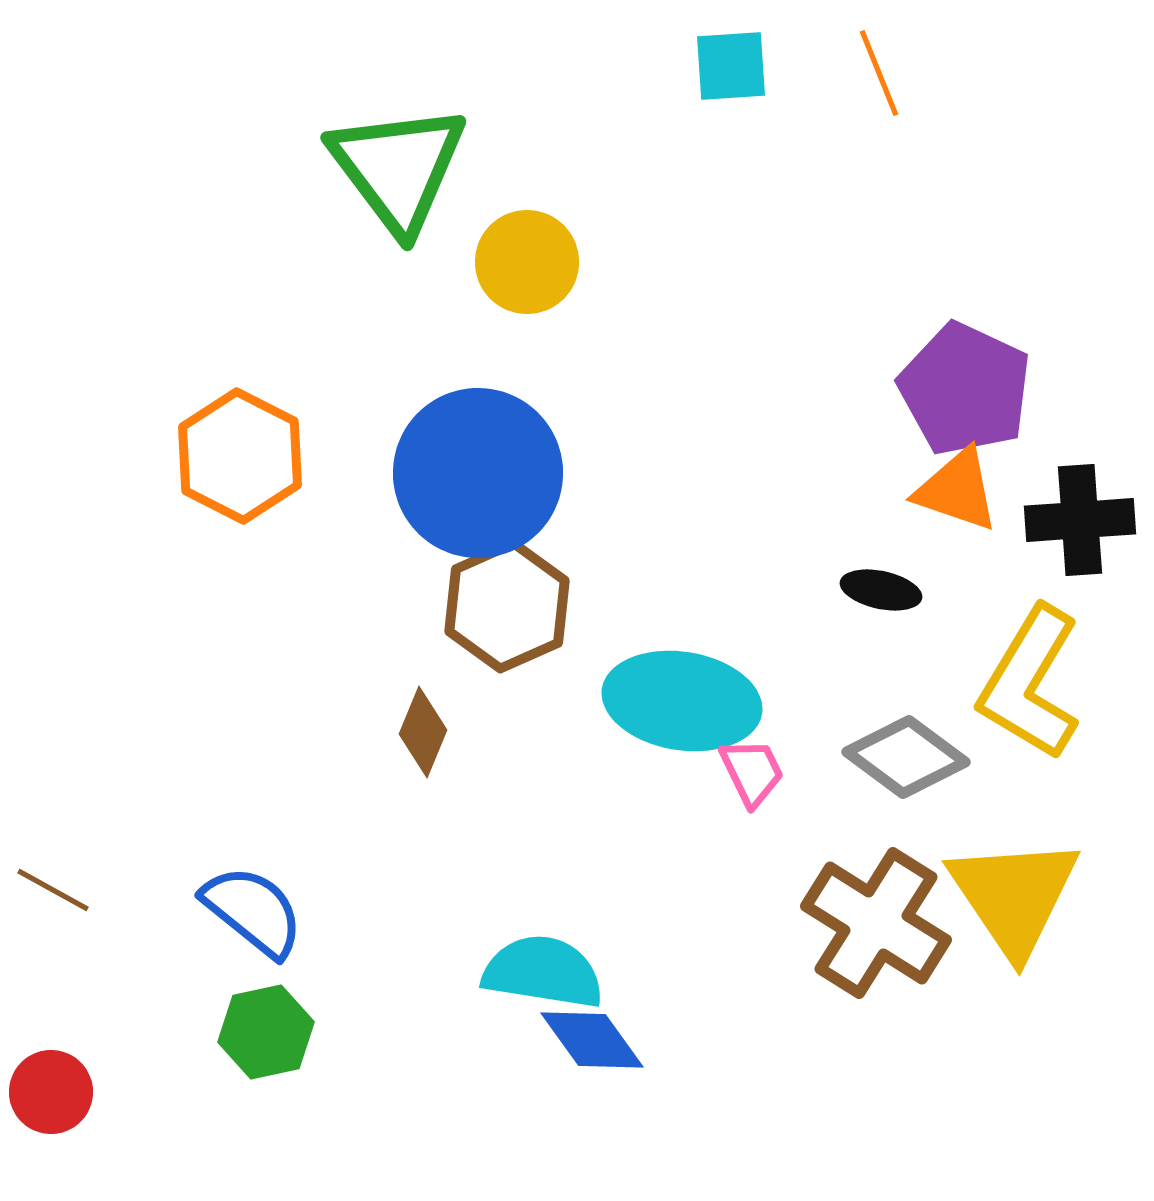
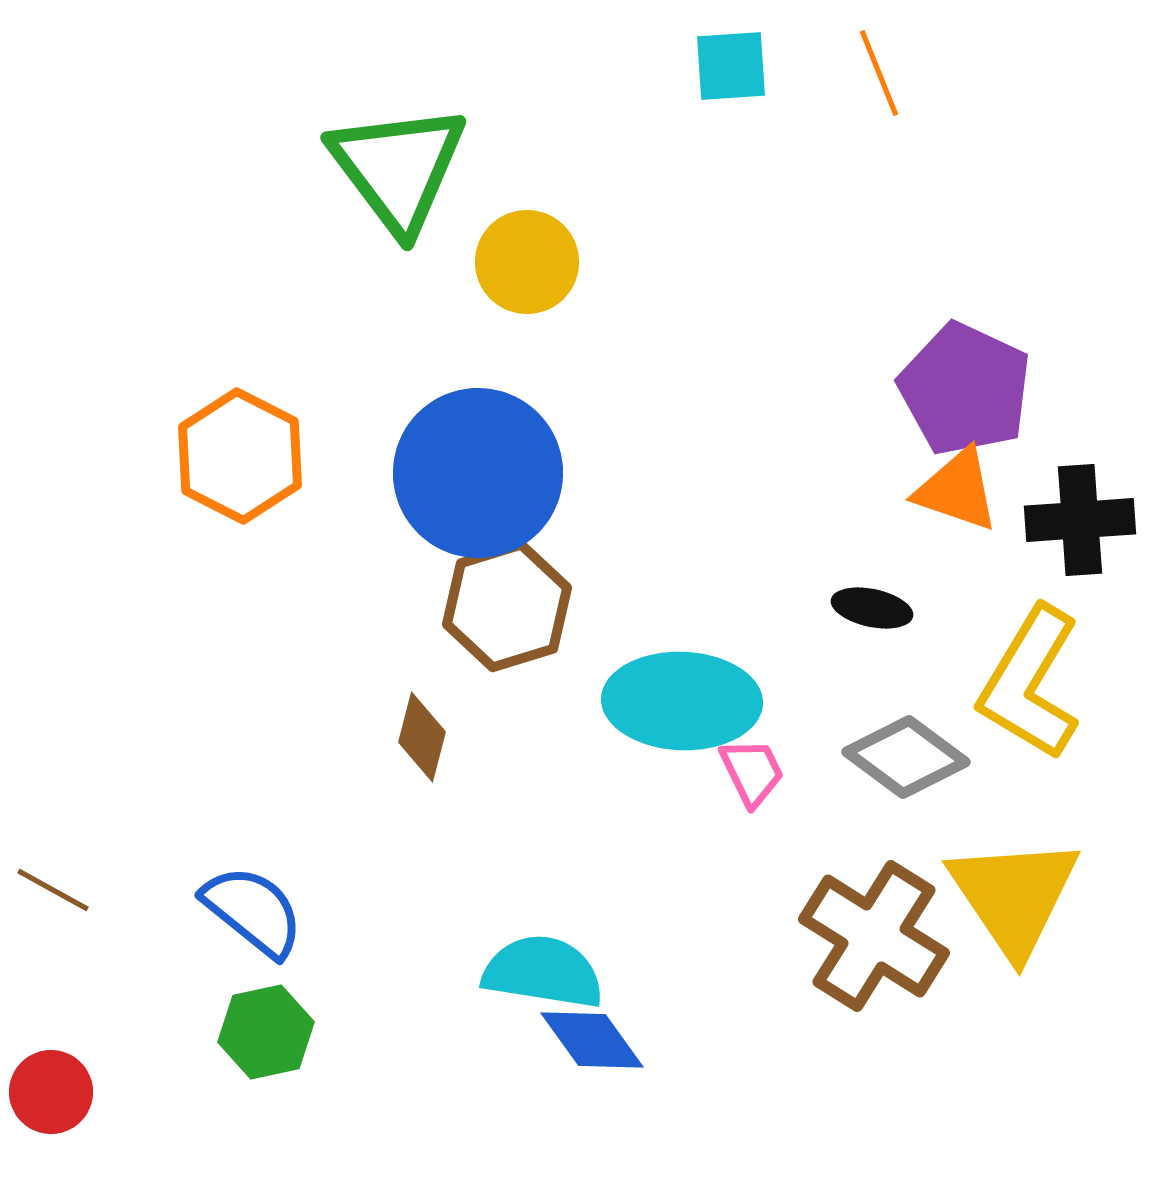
black ellipse: moved 9 px left, 18 px down
brown hexagon: rotated 7 degrees clockwise
cyan ellipse: rotated 7 degrees counterclockwise
brown diamond: moved 1 px left, 5 px down; rotated 8 degrees counterclockwise
brown cross: moved 2 px left, 13 px down
